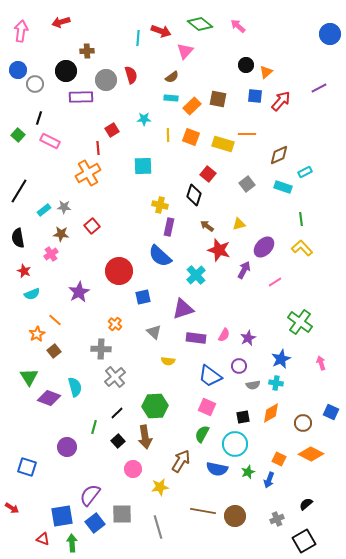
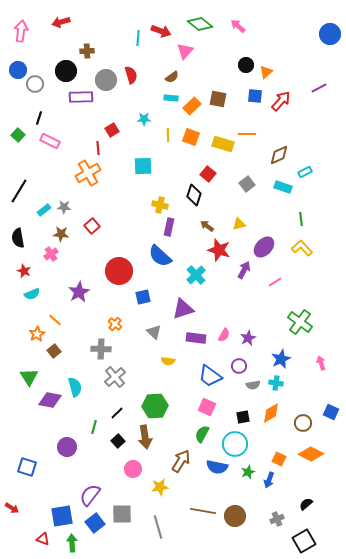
purple diamond at (49, 398): moved 1 px right, 2 px down; rotated 10 degrees counterclockwise
blue semicircle at (217, 469): moved 2 px up
